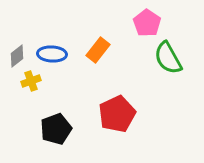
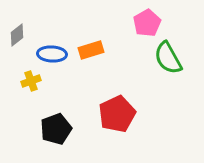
pink pentagon: rotated 8 degrees clockwise
orange rectangle: moved 7 px left; rotated 35 degrees clockwise
gray diamond: moved 21 px up
